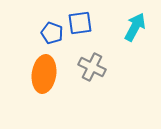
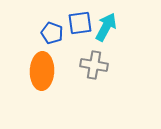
cyan arrow: moved 29 px left
gray cross: moved 2 px right, 2 px up; rotated 16 degrees counterclockwise
orange ellipse: moved 2 px left, 3 px up; rotated 6 degrees counterclockwise
